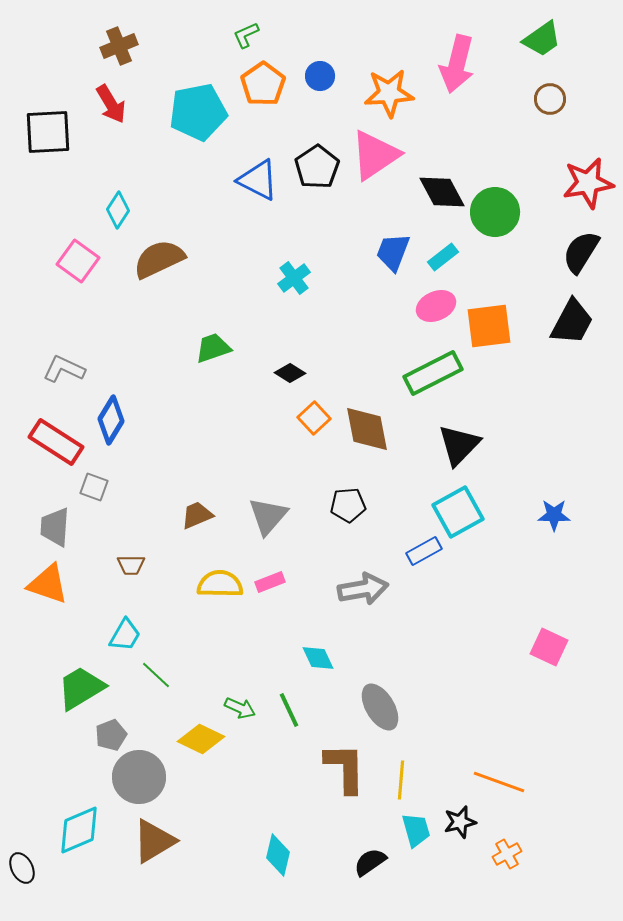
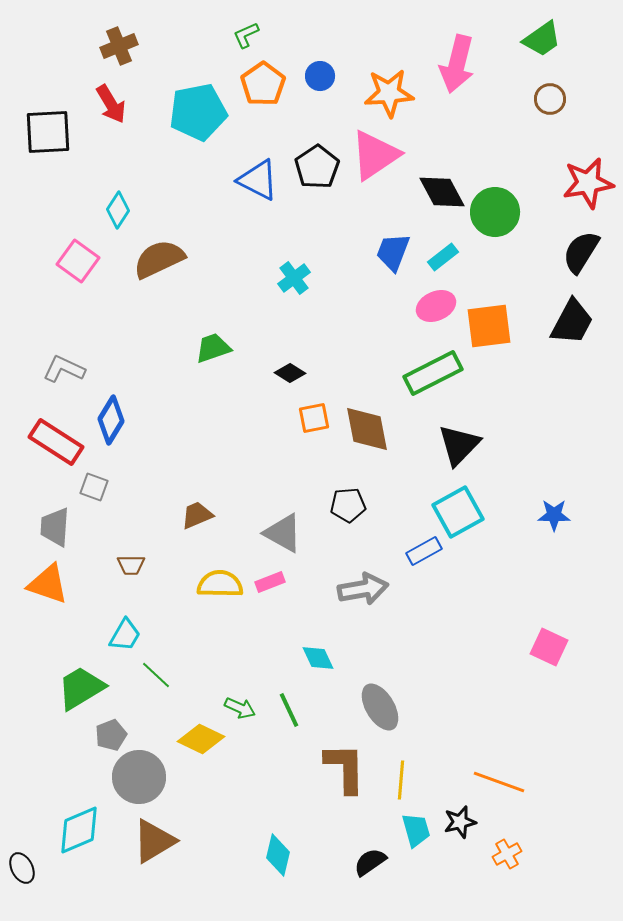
orange square at (314, 418): rotated 32 degrees clockwise
gray triangle at (268, 516): moved 15 px right, 17 px down; rotated 42 degrees counterclockwise
